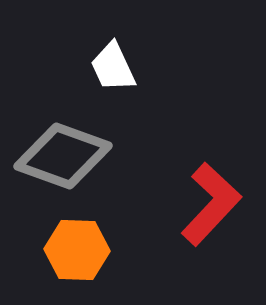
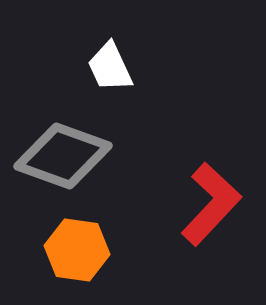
white trapezoid: moved 3 px left
orange hexagon: rotated 6 degrees clockwise
